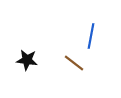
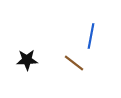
black star: rotated 10 degrees counterclockwise
